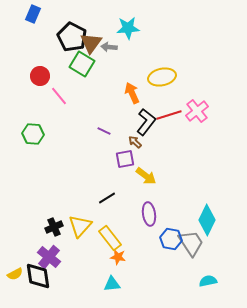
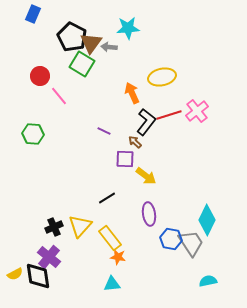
purple square: rotated 12 degrees clockwise
